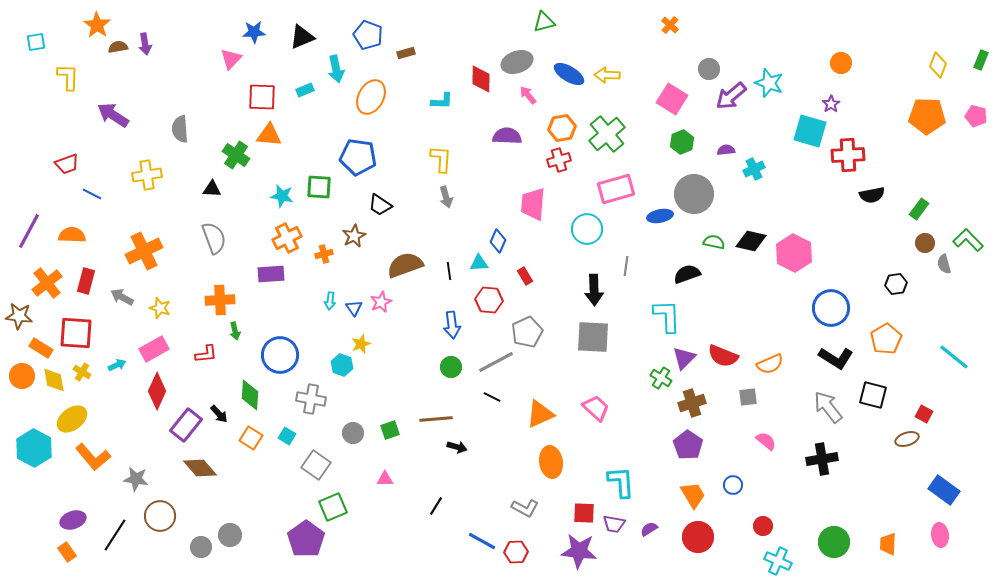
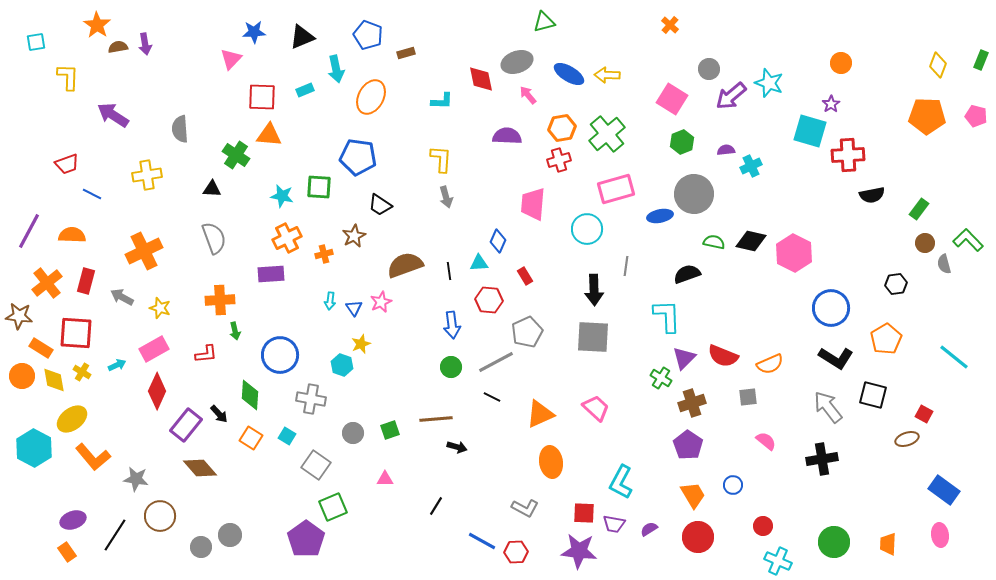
red diamond at (481, 79): rotated 12 degrees counterclockwise
cyan cross at (754, 169): moved 3 px left, 3 px up
cyan L-shape at (621, 482): rotated 148 degrees counterclockwise
